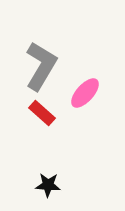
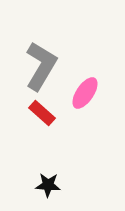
pink ellipse: rotated 8 degrees counterclockwise
